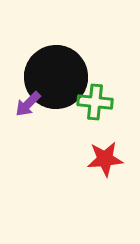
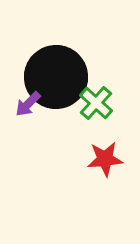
green cross: moved 1 px right, 1 px down; rotated 36 degrees clockwise
